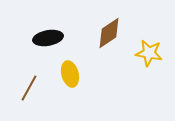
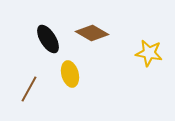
brown diamond: moved 17 px left; rotated 64 degrees clockwise
black ellipse: moved 1 px down; rotated 68 degrees clockwise
brown line: moved 1 px down
